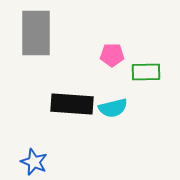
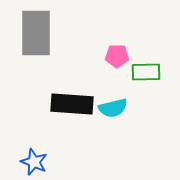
pink pentagon: moved 5 px right, 1 px down
